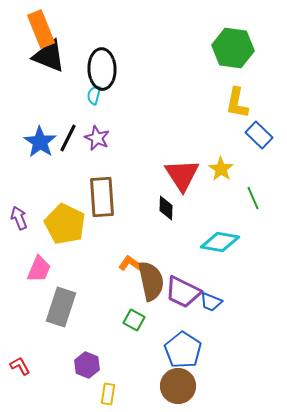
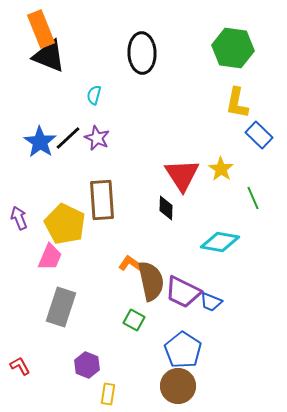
black ellipse: moved 40 px right, 16 px up
black line: rotated 20 degrees clockwise
brown rectangle: moved 3 px down
pink trapezoid: moved 11 px right, 12 px up
